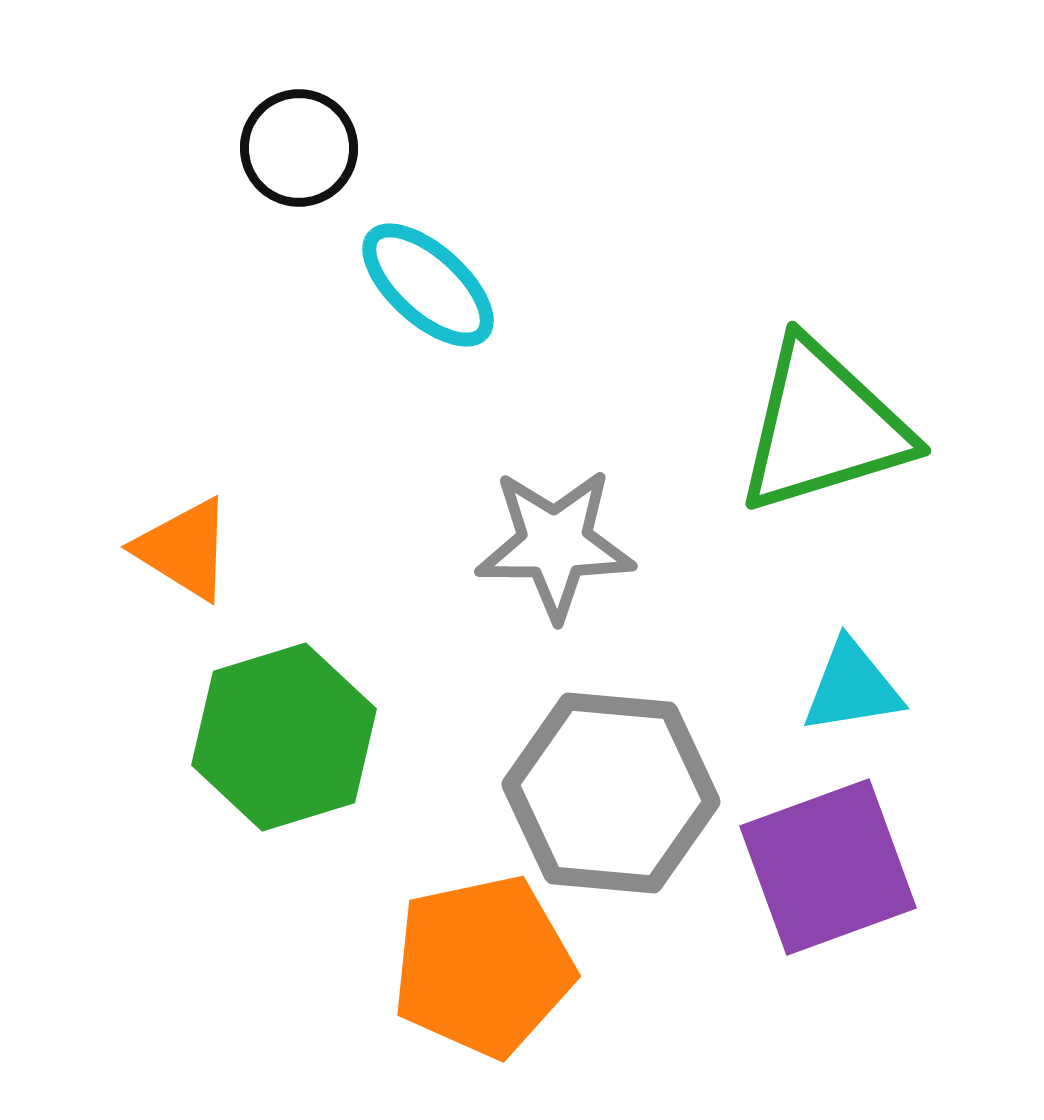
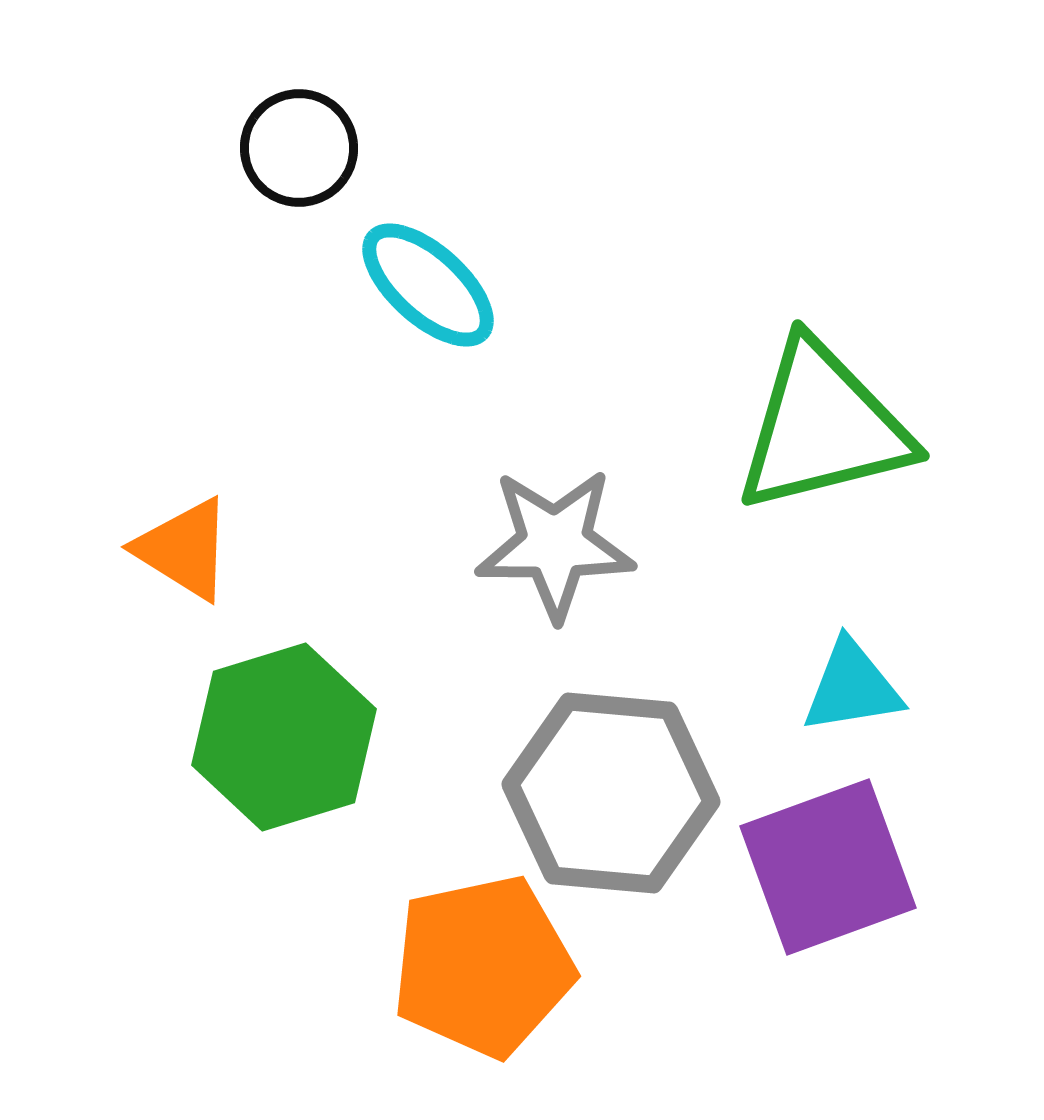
green triangle: rotated 3 degrees clockwise
